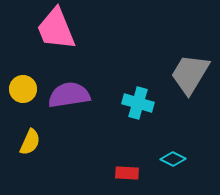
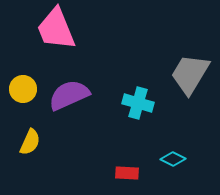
purple semicircle: rotated 15 degrees counterclockwise
